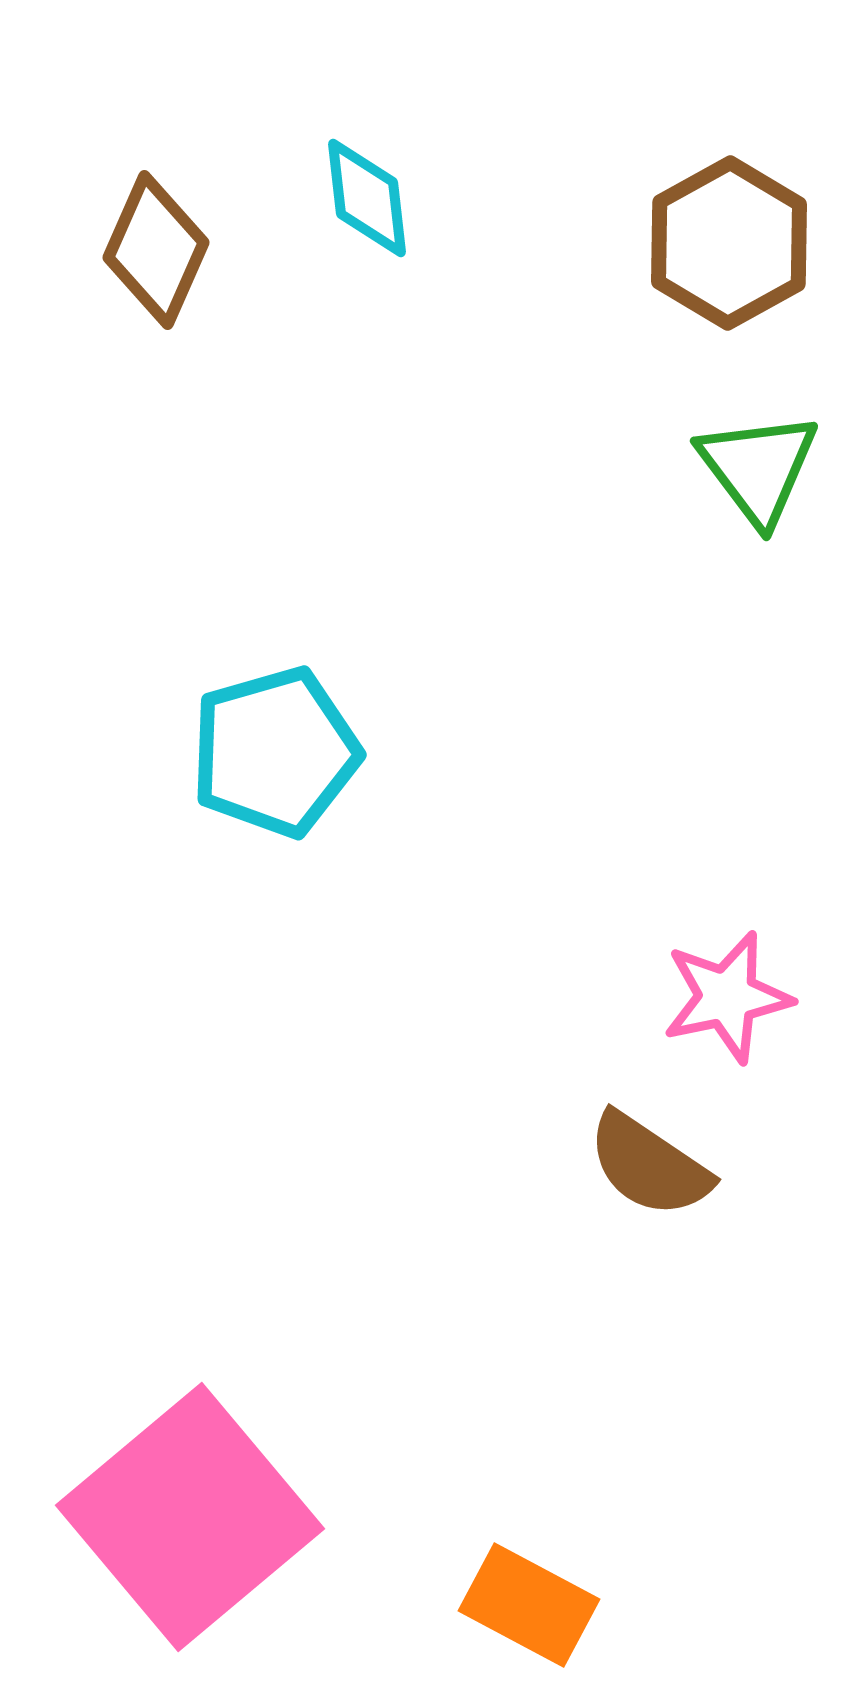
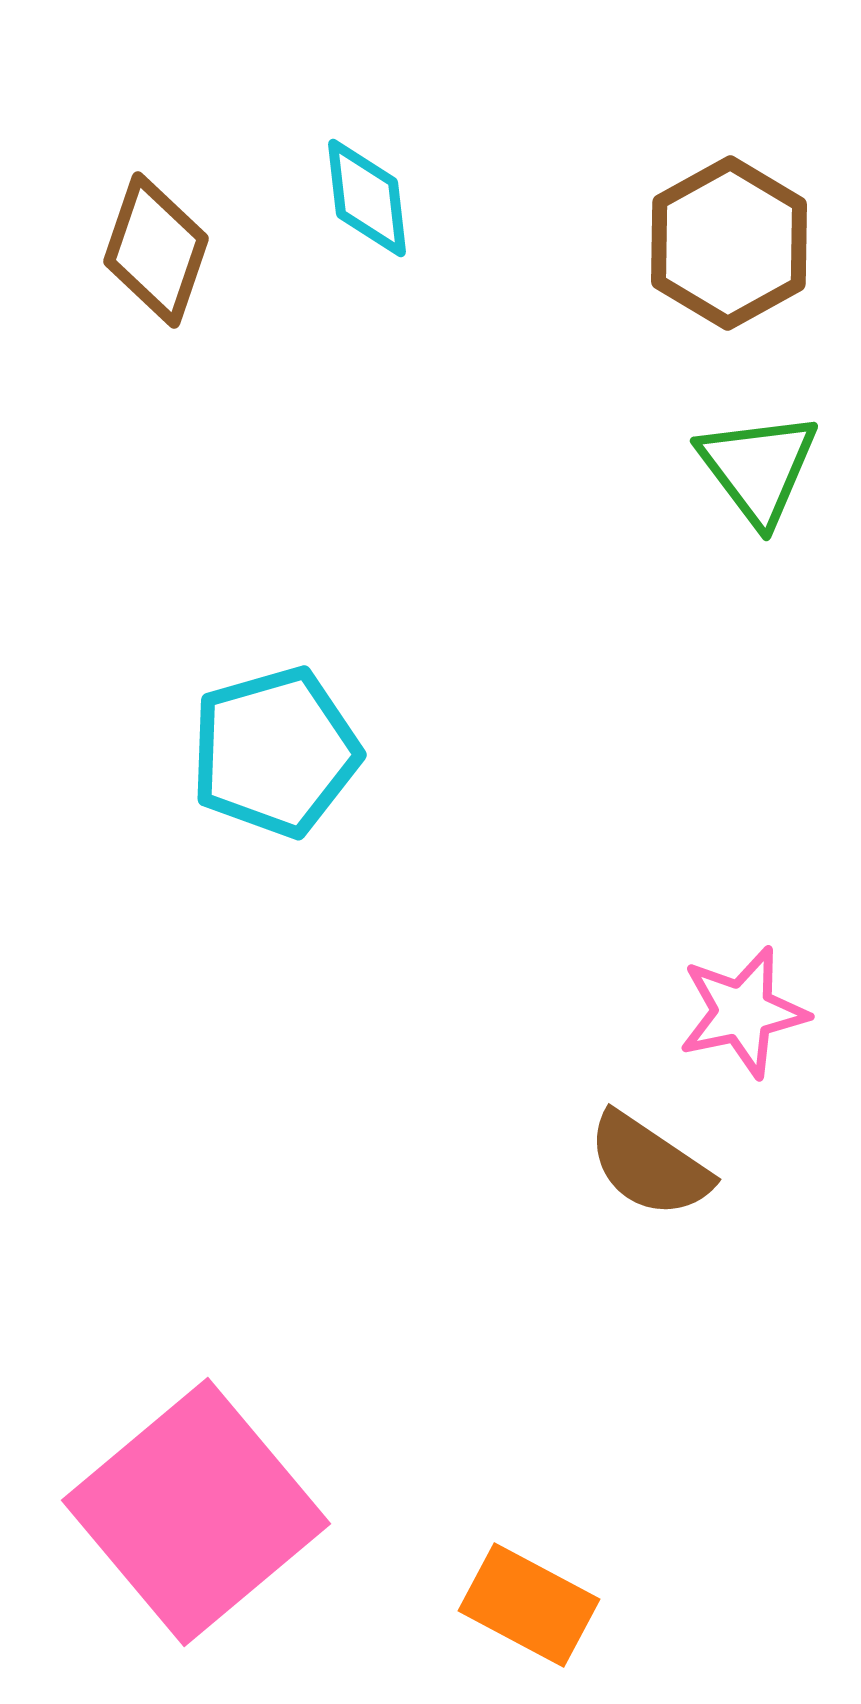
brown diamond: rotated 5 degrees counterclockwise
pink star: moved 16 px right, 15 px down
pink square: moved 6 px right, 5 px up
